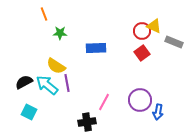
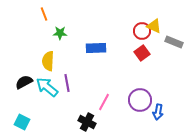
yellow semicircle: moved 8 px left, 5 px up; rotated 60 degrees clockwise
cyan arrow: moved 2 px down
cyan square: moved 7 px left, 10 px down
black cross: rotated 36 degrees clockwise
